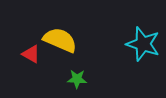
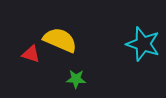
red triangle: rotated 12 degrees counterclockwise
green star: moved 1 px left
